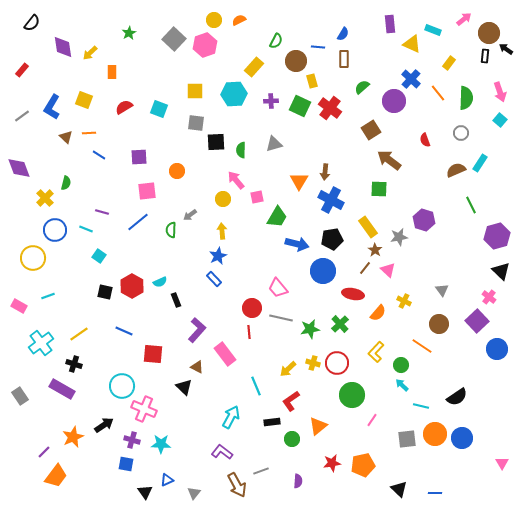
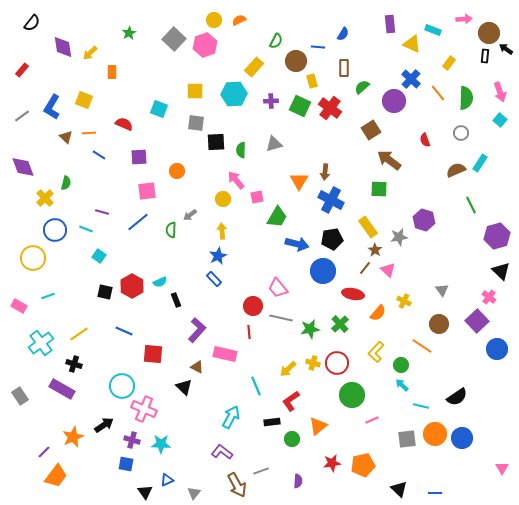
pink arrow at (464, 19): rotated 35 degrees clockwise
brown rectangle at (344, 59): moved 9 px down
red semicircle at (124, 107): moved 17 px down; rotated 54 degrees clockwise
purple diamond at (19, 168): moved 4 px right, 1 px up
red circle at (252, 308): moved 1 px right, 2 px up
pink rectangle at (225, 354): rotated 40 degrees counterclockwise
pink line at (372, 420): rotated 32 degrees clockwise
pink triangle at (502, 463): moved 5 px down
